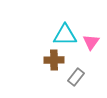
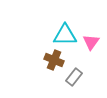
brown cross: rotated 24 degrees clockwise
gray rectangle: moved 2 px left
